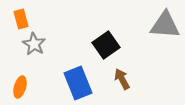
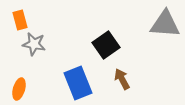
orange rectangle: moved 1 px left, 1 px down
gray triangle: moved 1 px up
gray star: rotated 20 degrees counterclockwise
orange ellipse: moved 1 px left, 2 px down
